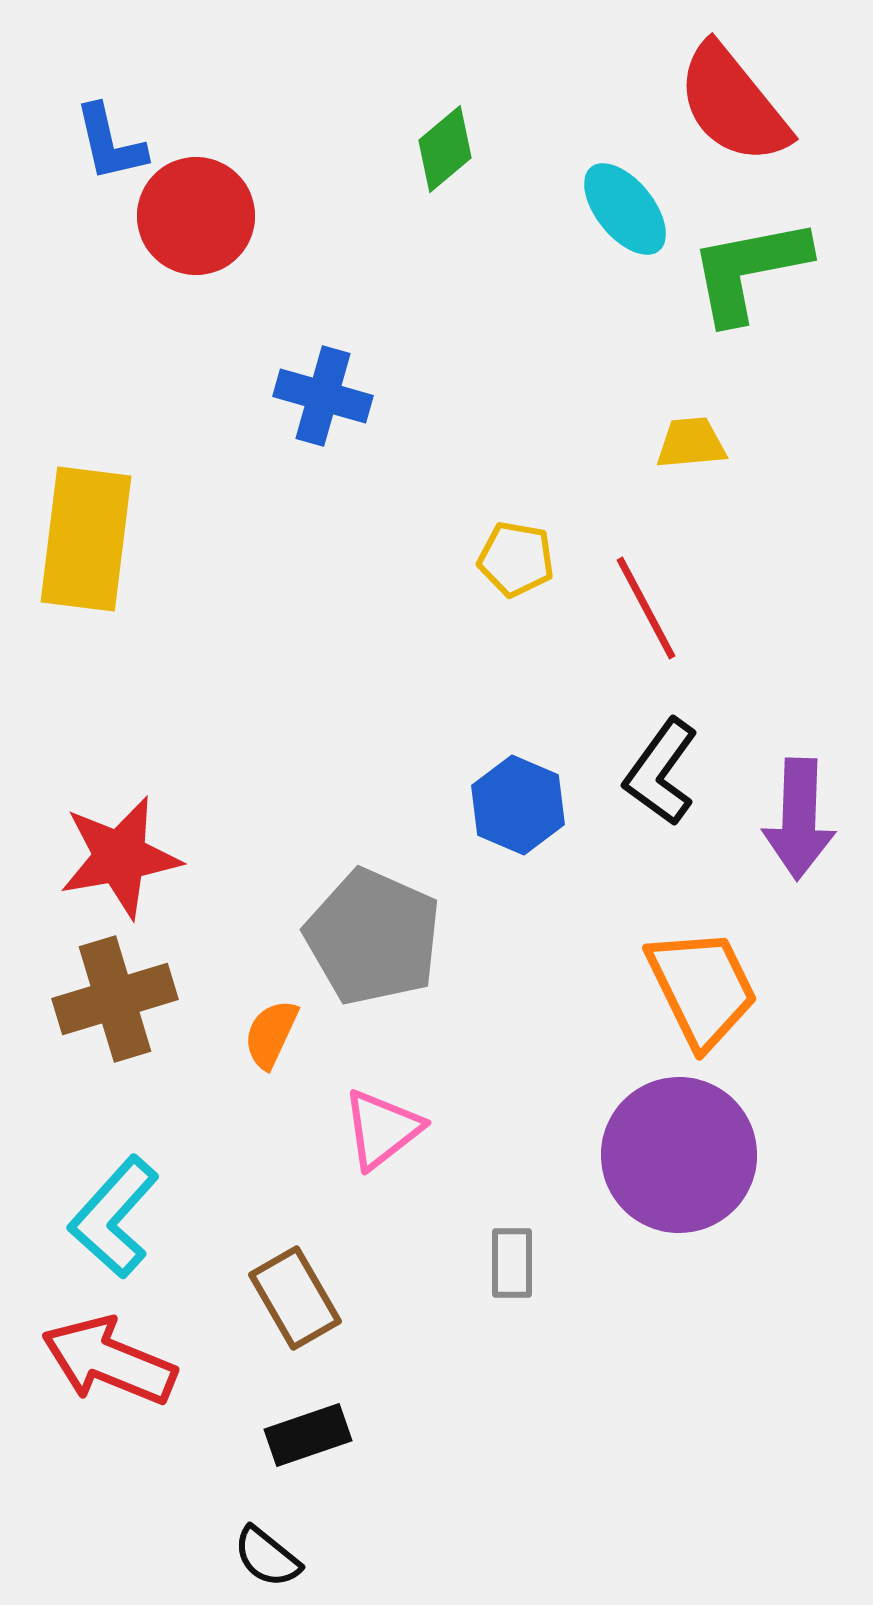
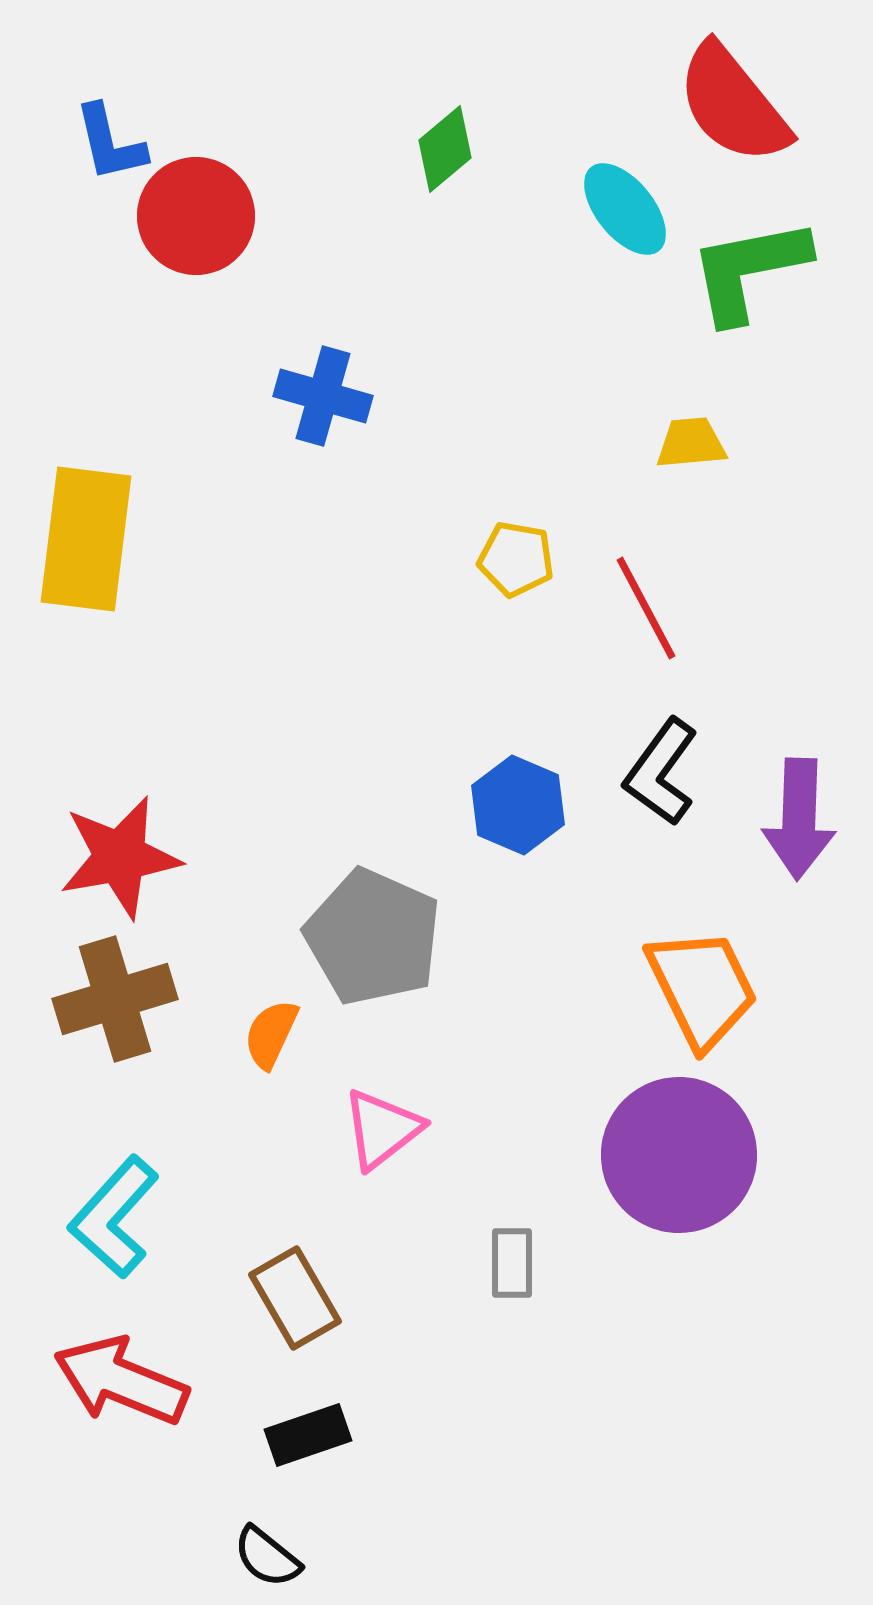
red arrow: moved 12 px right, 20 px down
